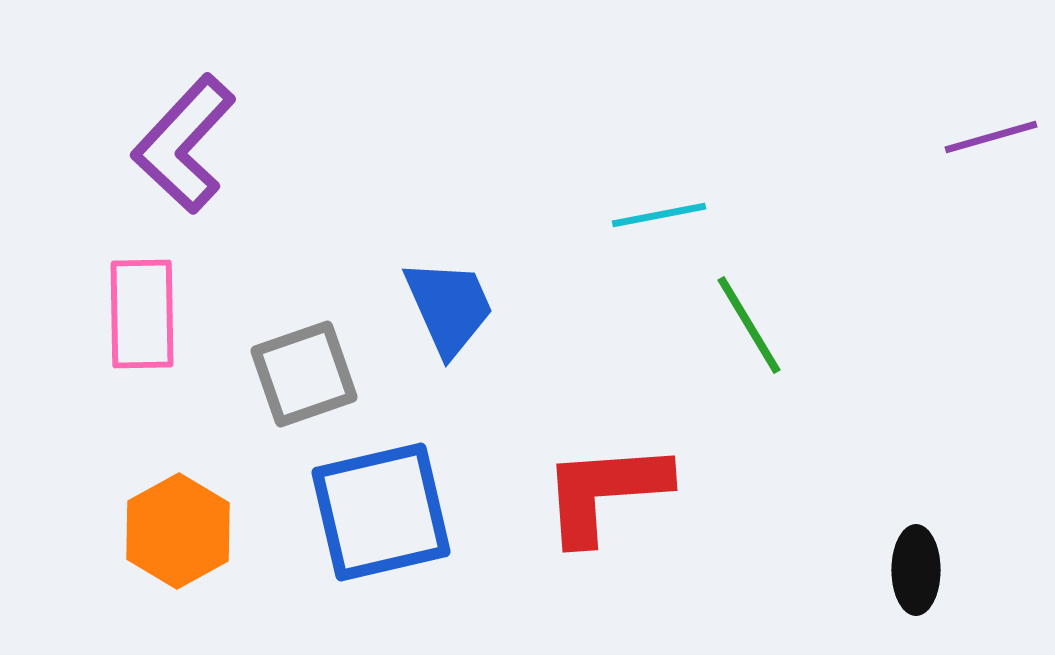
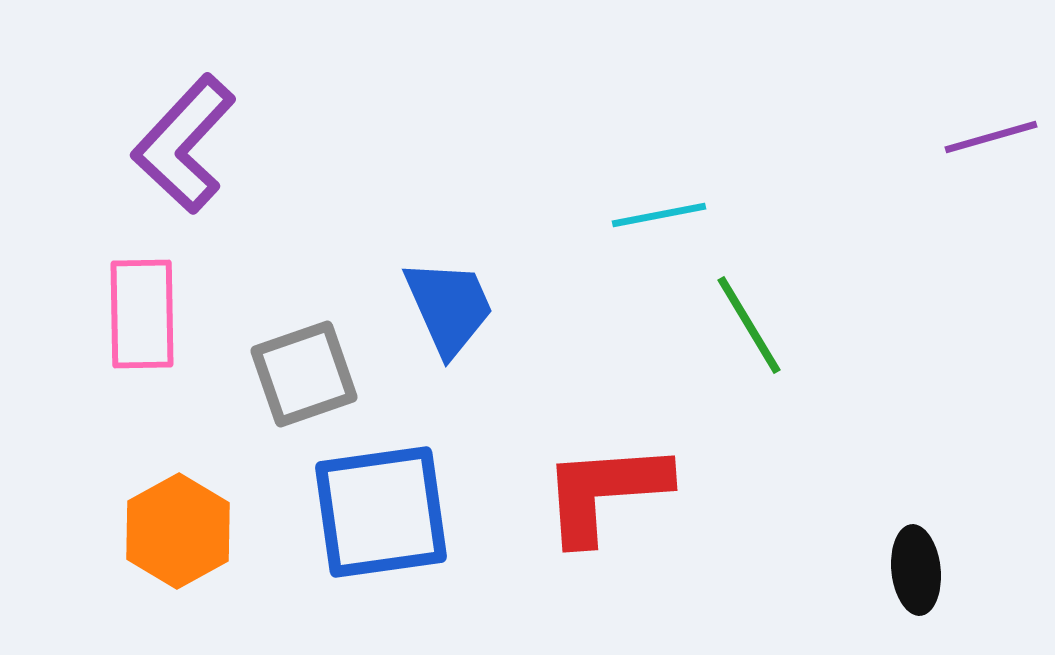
blue square: rotated 5 degrees clockwise
black ellipse: rotated 6 degrees counterclockwise
